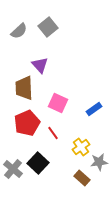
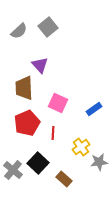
red line: rotated 40 degrees clockwise
gray cross: moved 1 px down
brown rectangle: moved 18 px left, 1 px down
